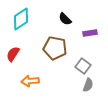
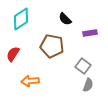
brown pentagon: moved 3 px left, 2 px up
